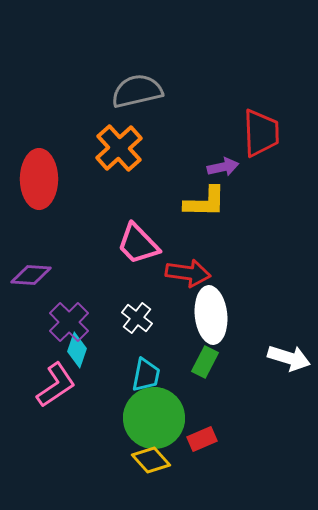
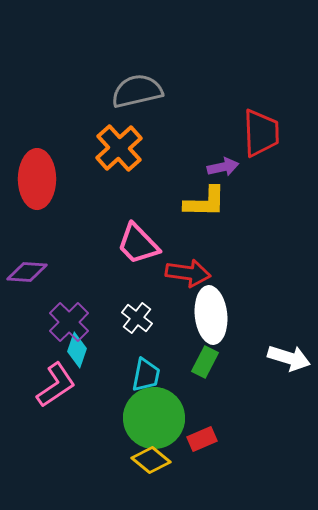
red ellipse: moved 2 px left
purple diamond: moved 4 px left, 3 px up
yellow diamond: rotated 9 degrees counterclockwise
